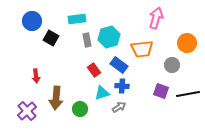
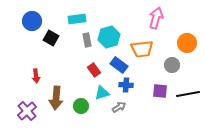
blue cross: moved 4 px right, 1 px up
purple square: moved 1 px left; rotated 14 degrees counterclockwise
green circle: moved 1 px right, 3 px up
